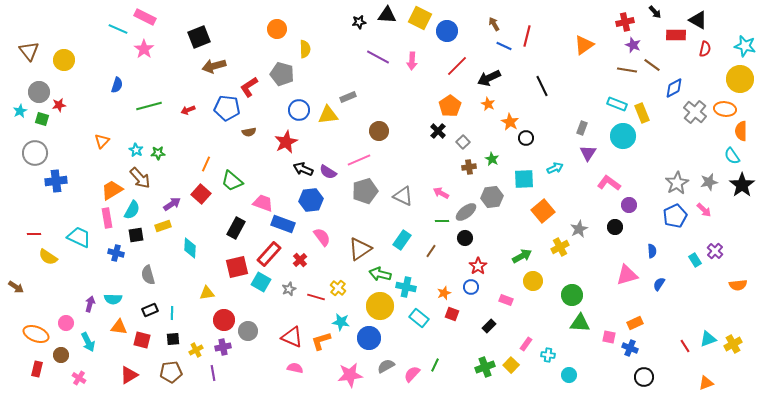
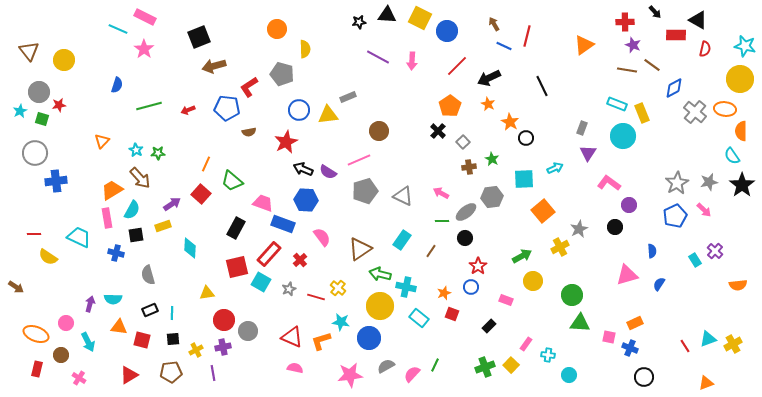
red cross at (625, 22): rotated 12 degrees clockwise
blue hexagon at (311, 200): moved 5 px left; rotated 10 degrees clockwise
